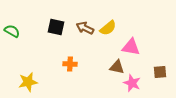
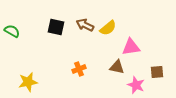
brown arrow: moved 3 px up
pink triangle: rotated 18 degrees counterclockwise
orange cross: moved 9 px right, 5 px down; rotated 24 degrees counterclockwise
brown square: moved 3 px left
pink star: moved 4 px right, 2 px down
